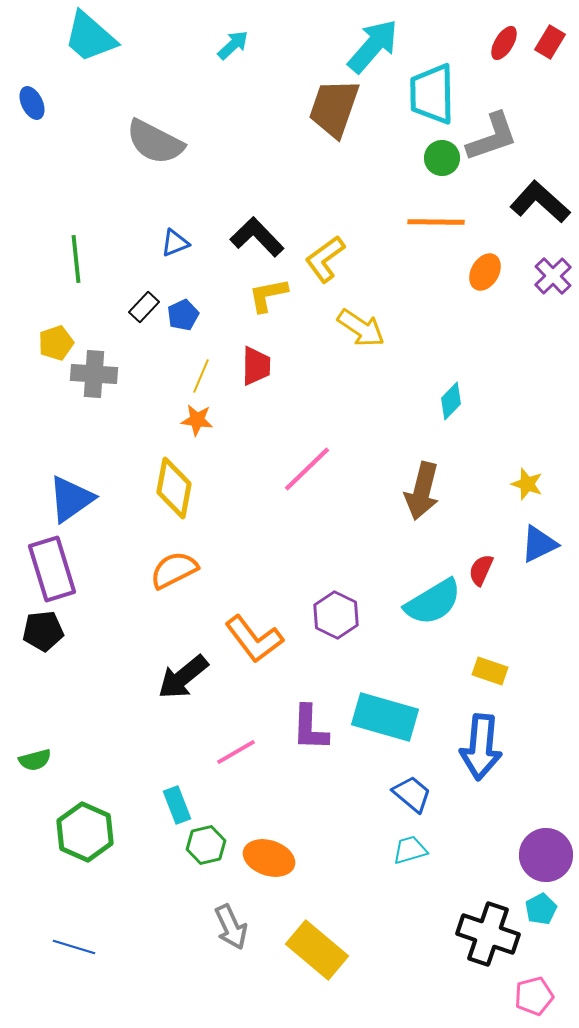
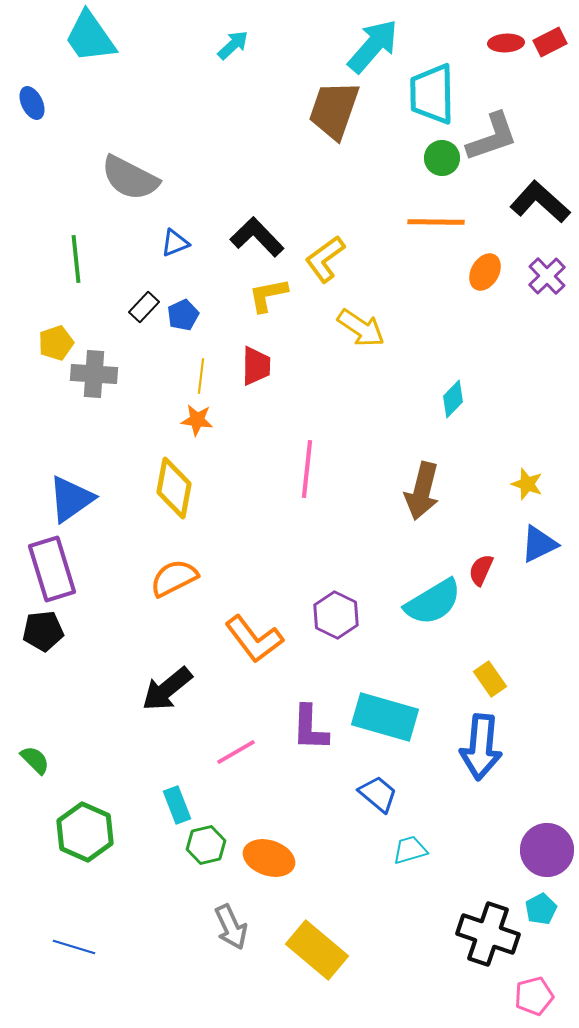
cyan trapezoid at (90, 37): rotated 14 degrees clockwise
red rectangle at (550, 42): rotated 32 degrees clockwise
red ellipse at (504, 43): moved 2 px right; rotated 56 degrees clockwise
brown trapezoid at (334, 108): moved 2 px down
gray semicircle at (155, 142): moved 25 px left, 36 px down
purple cross at (553, 276): moved 6 px left
yellow line at (201, 376): rotated 16 degrees counterclockwise
cyan diamond at (451, 401): moved 2 px right, 2 px up
pink line at (307, 469): rotated 40 degrees counterclockwise
orange semicircle at (174, 570): moved 8 px down
yellow rectangle at (490, 671): moved 8 px down; rotated 36 degrees clockwise
black arrow at (183, 677): moved 16 px left, 12 px down
green semicircle at (35, 760): rotated 120 degrees counterclockwise
blue trapezoid at (412, 794): moved 34 px left
purple circle at (546, 855): moved 1 px right, 5 px up
